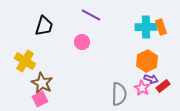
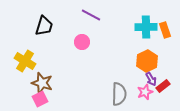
orange rectangle: moved 4 px right, 3 px down
purple arrow: rotated 40 degrees clockwise
brown star: rotated 10 degrees counterclockwise
pink star: moved 3 px right, 4 px down; rotated 21 degrees clockwise
